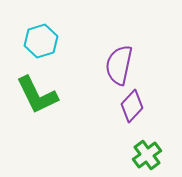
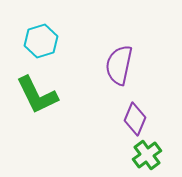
purple diamond: moved 3 px right, 13 px down; rotated 20 degrees counterclockwise
